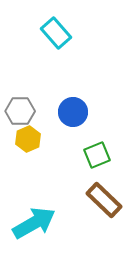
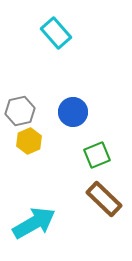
gray hexagon: rotated 12 degrees counterclockwise
yellow hexagon: moved 1 px right, 2 px down
brown rectangle: moved 1 px up
